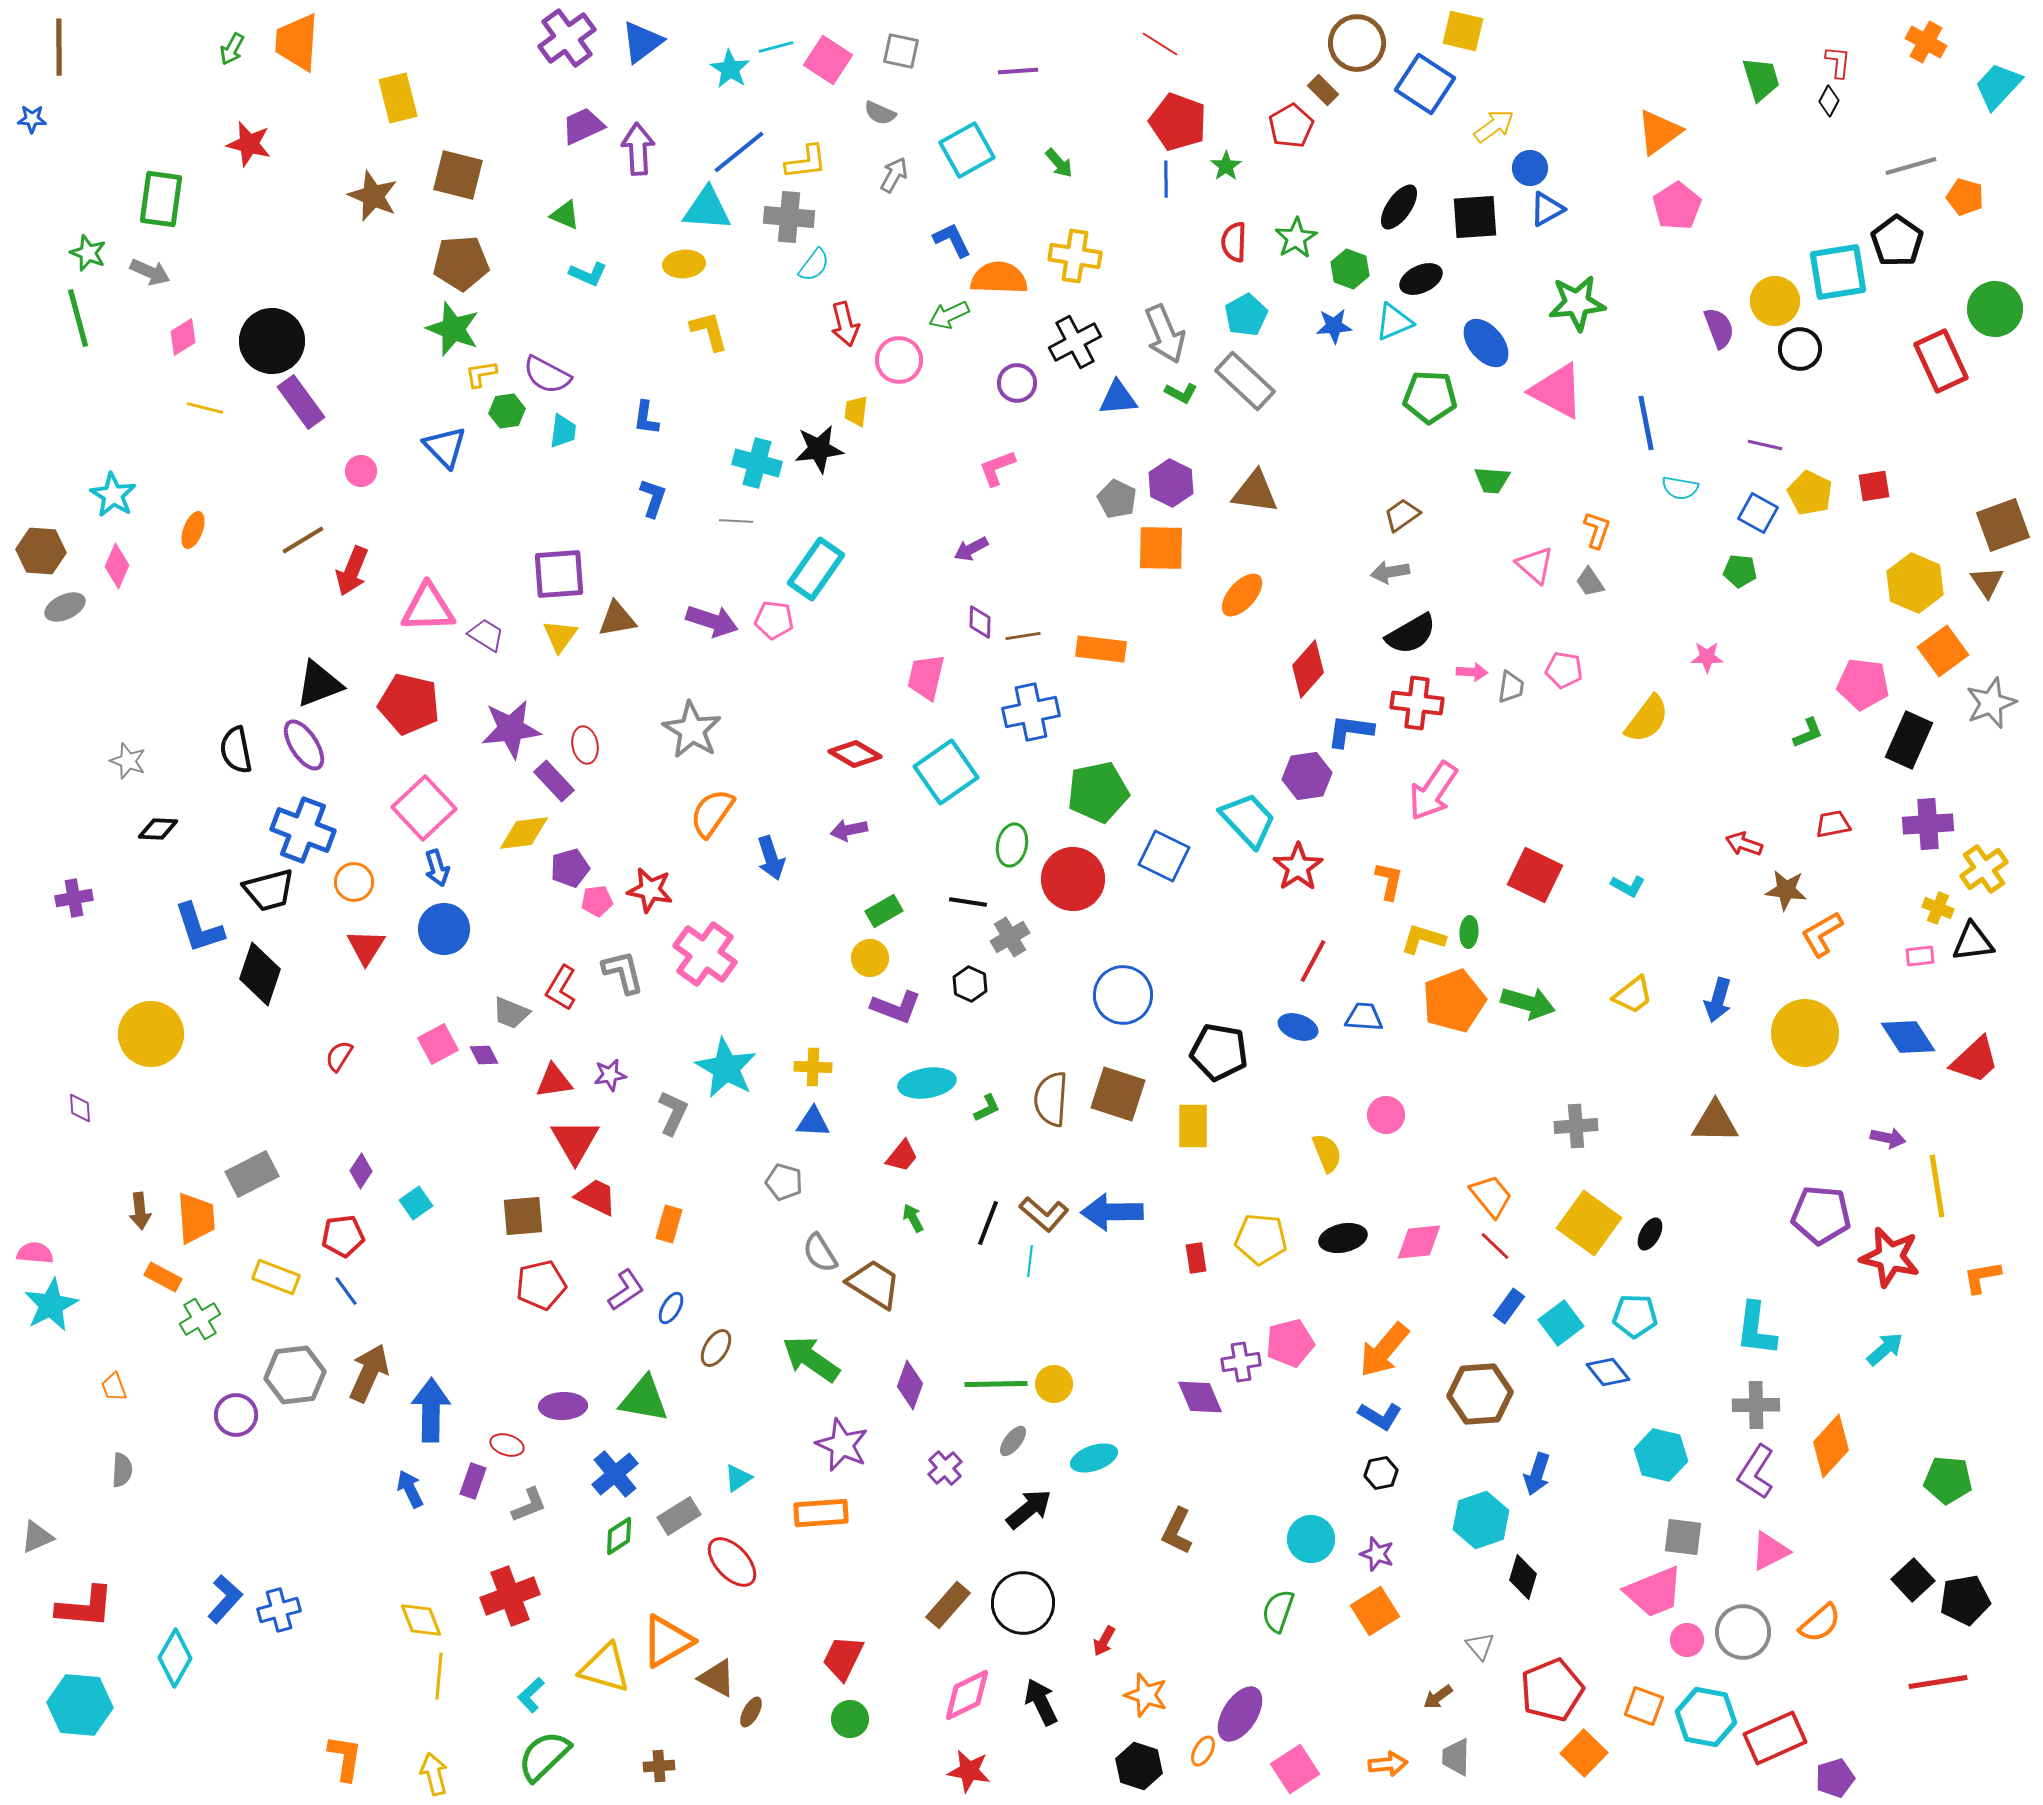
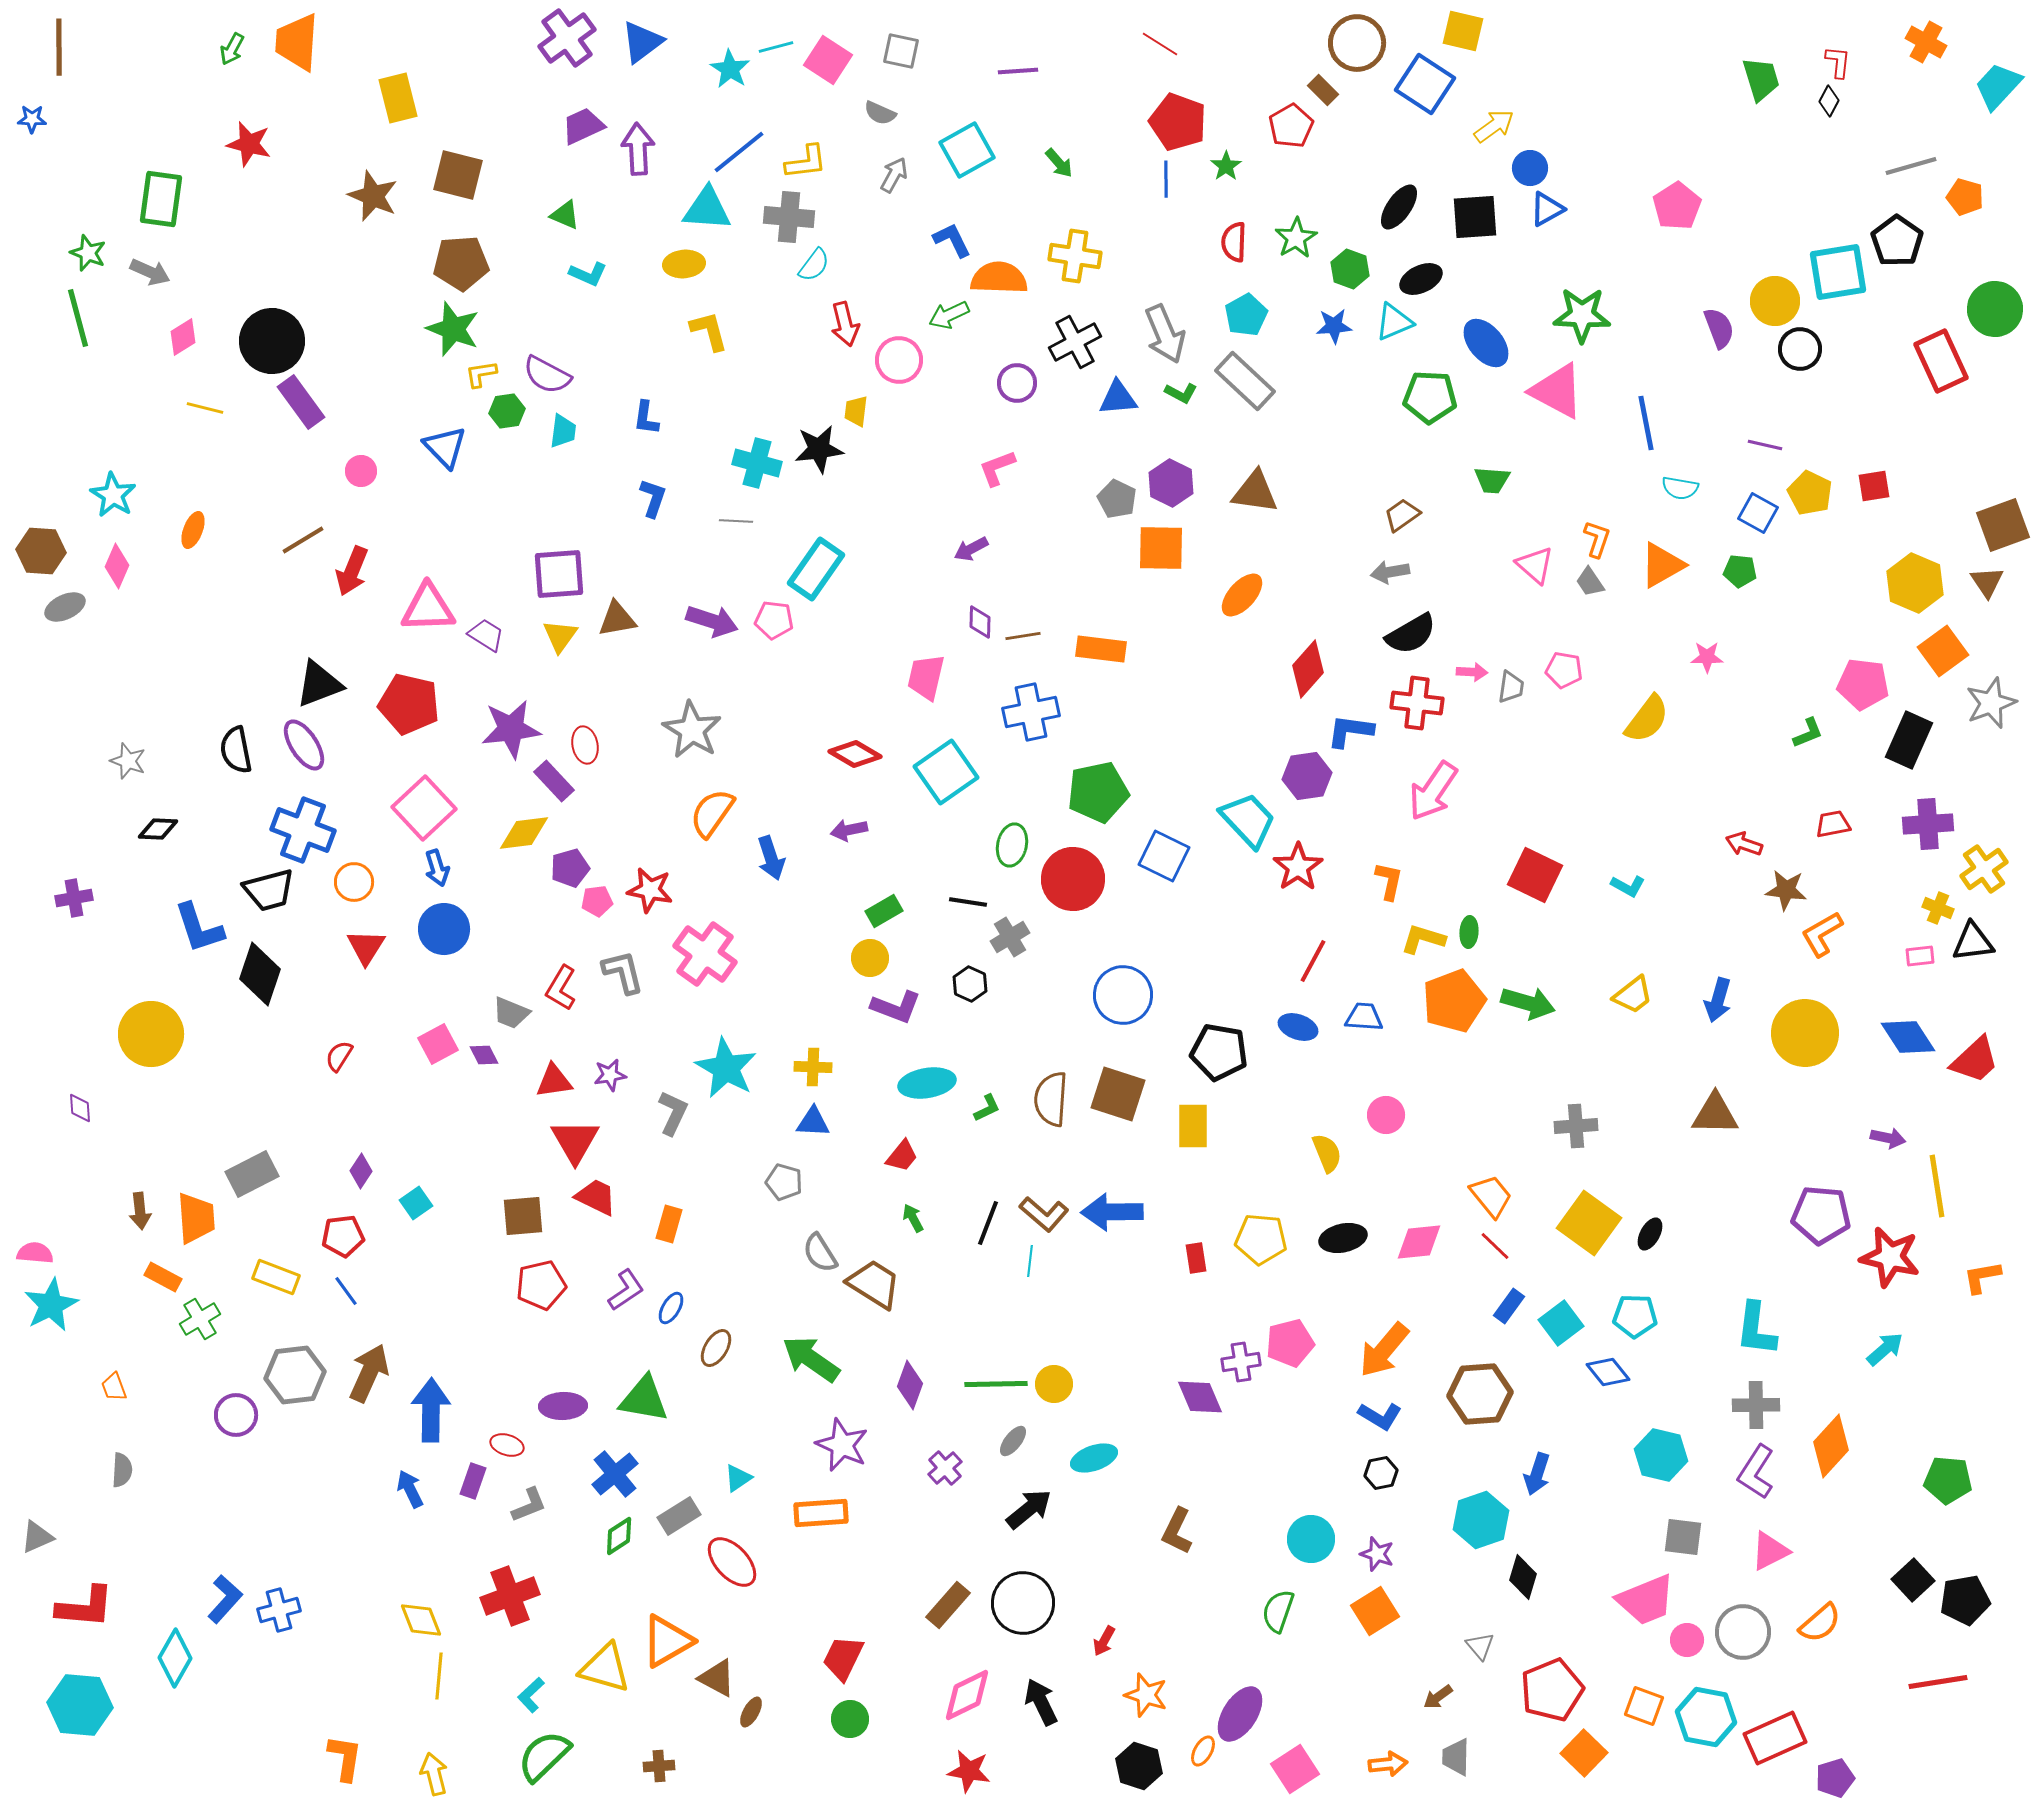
orange triangle at (1659, 132): moved 3 px right, 433 px down; rotated 6 degrees clockwise
green star at (1577, 303): moved 5 px right, 12 px down; rotated 8 degrees clockwise
orange L-shape at (1597, 530): moved 9 px down
brown triangle at (1715, 1122): moved 8 px up
pink trapezoid at (1654, 1592): moved 8 px left, 8 px down
